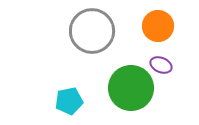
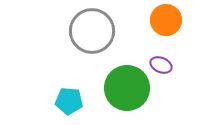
orange circle: moved 8 px right, 6 px up
green circle: moved 4 px left
cyan pentagon: rotated 16 degrees clockwise
